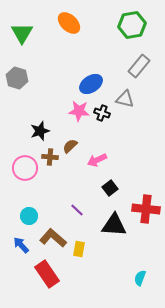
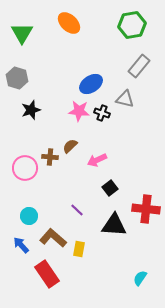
black star: moved 9 px left, 21 px up
cyan semicircle: rotated 14 degrees clockwise
